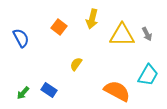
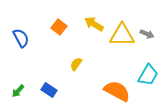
yellow arrow: moved 2 px right, 5 px down; rotated 108 degrees clockwise
gray arrow: rotated 40 degrees counterclockwise
green arrow: moved 5 px left, 2 px up
